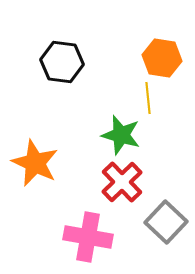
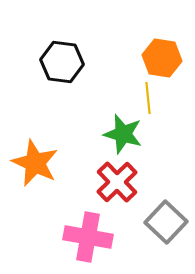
green star: moved 2 px right, 1 px up
red cross: moved 5 px left
